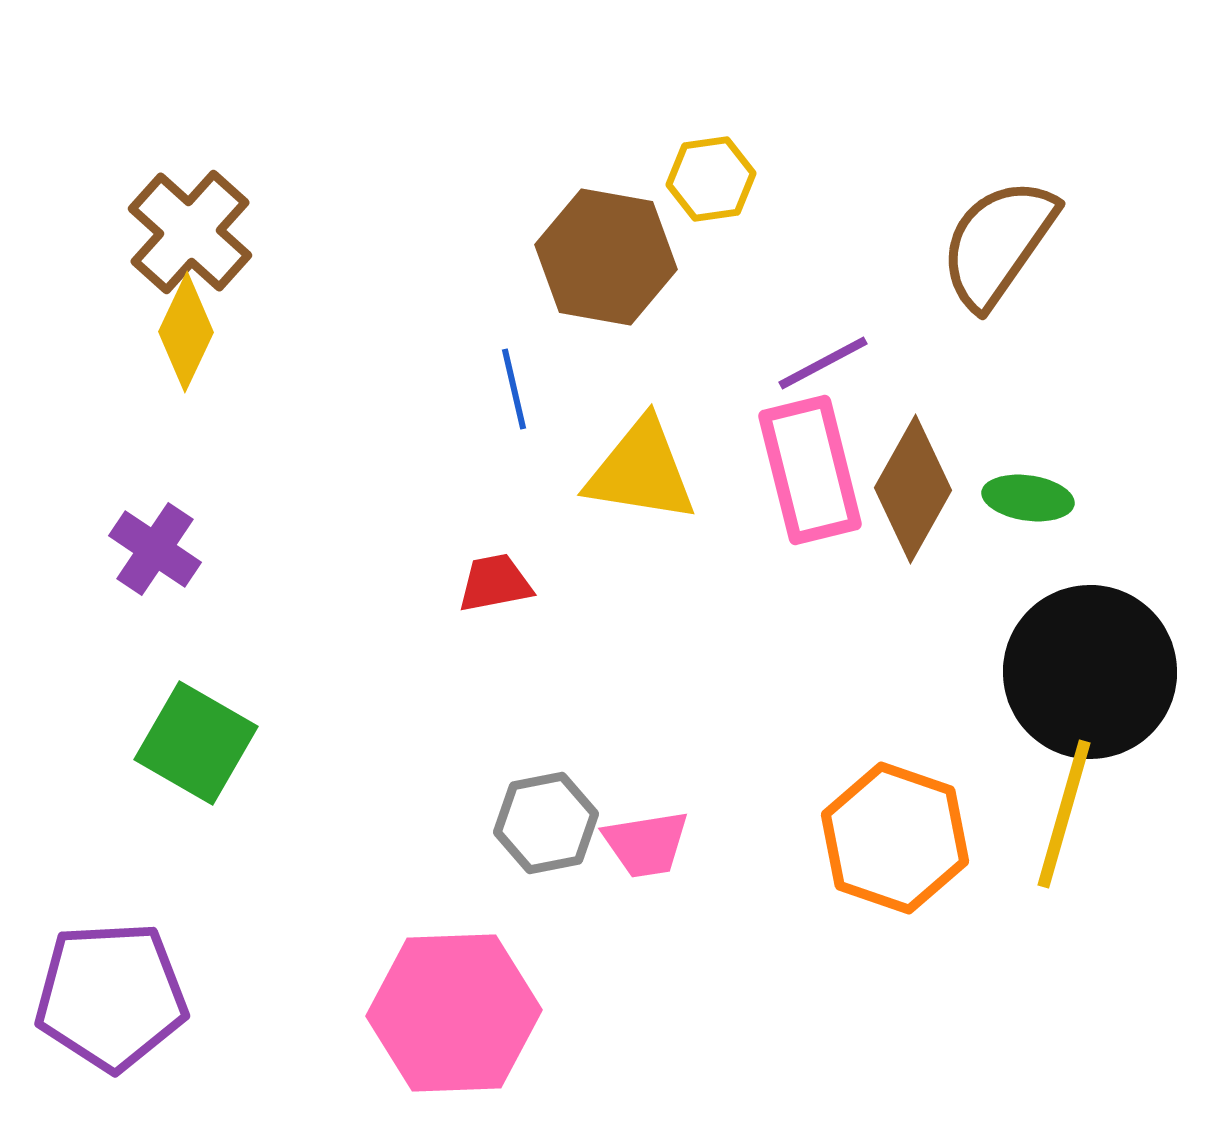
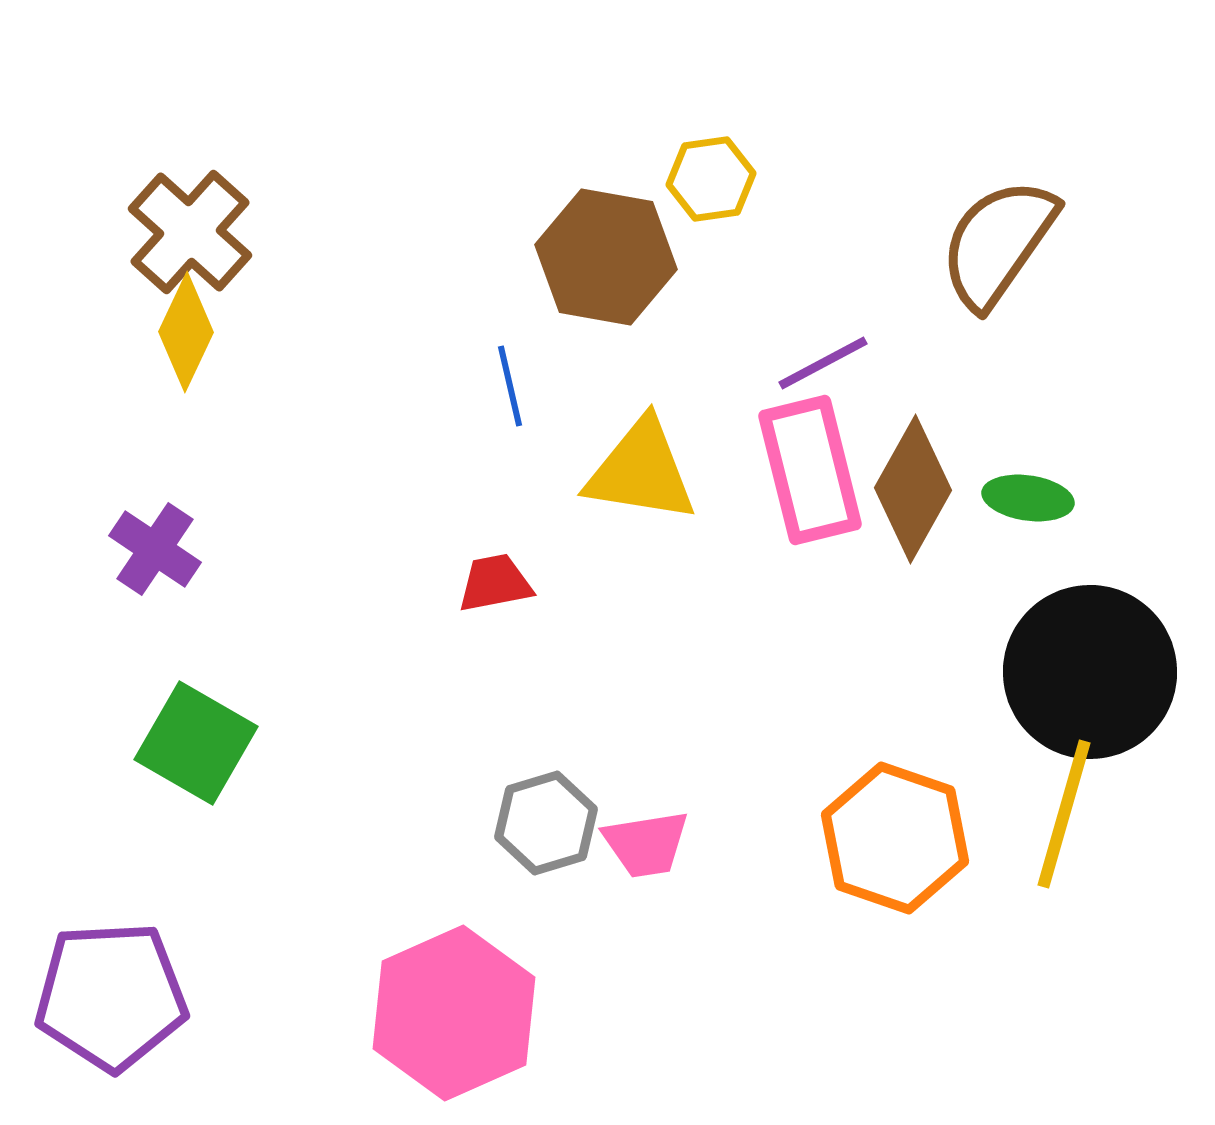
blue line: moved 4 px left, 3 px up
gray hexagon: rotated 6 degrees counterclockwise
pink hexagon: rotated 22 degrees counterclockwise
